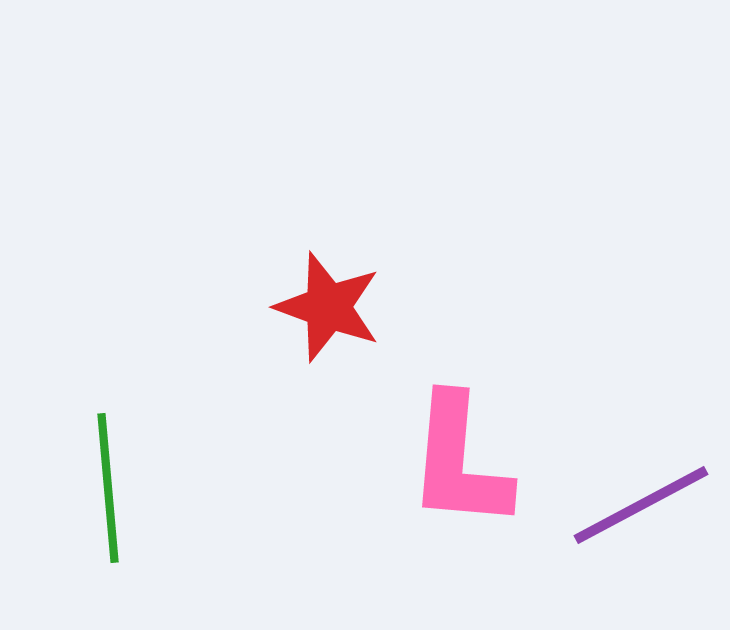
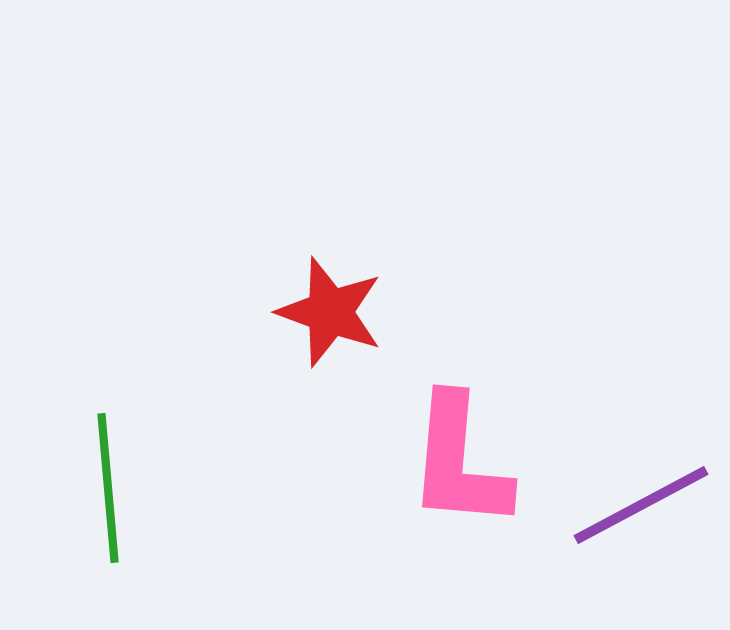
red star: moved 2 px right, 5 px down
